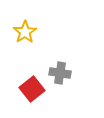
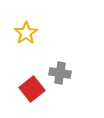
yellow star: moved 1 px right, 1 px down
